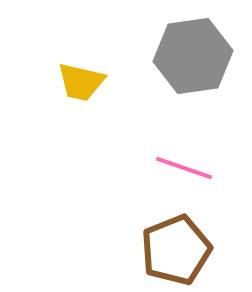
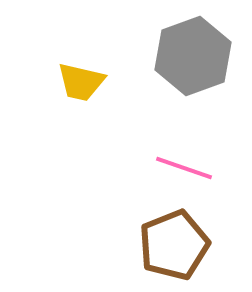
gray hexagon: rotated 12 degrees counterclockwise
brown pentagon: moved 2 px left, 5 px up
